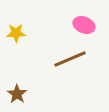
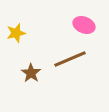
yellow star: rotated 12 degrees counterclockwise
brown star: moved 14 px right, 21 px up
